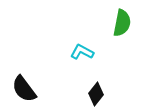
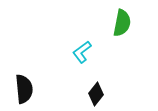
cyan L-shape: rotated 65 degrees counterclockwise
black semicircle: rotated 148 degrees counterclockwise
